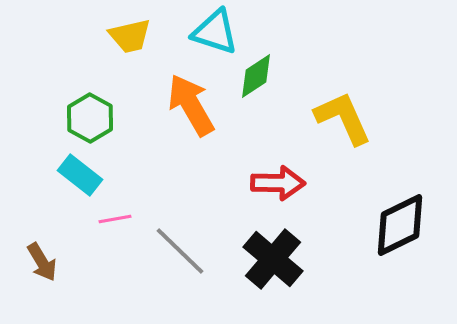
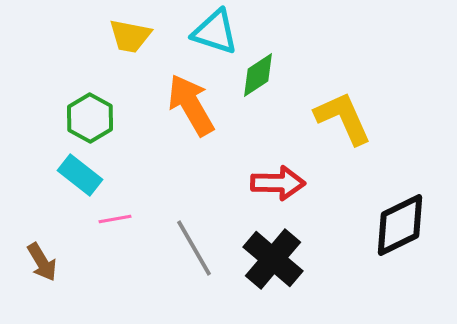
yellow trapezoid: rotated 24 degrees clockwise
green diamond: moved 2 px right, 1 px up
gray line: moved 14 px right, 3 px up; rotated 16 degrees clockwise
